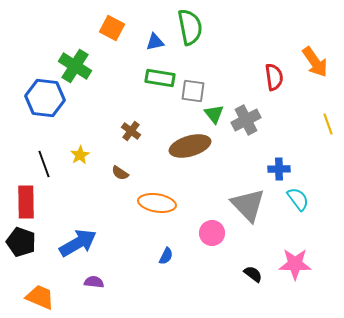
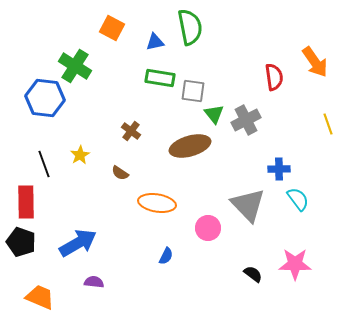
pink circle: moved 4 px left, 5 px up
